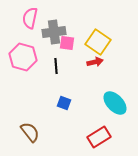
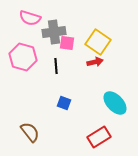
pink semicircle: rotated 85 degrees counterclockwise
